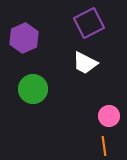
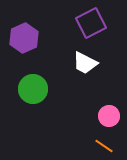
purple square: moved 2 px right
orange line: rotated 48 degrees counterclockwise
